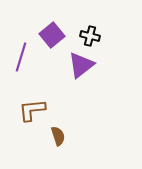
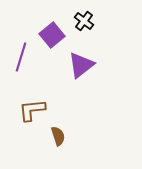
black cross: moved 6 px left, 15 px up; rotated 24 degrees clockwise
